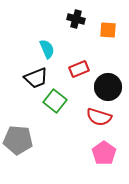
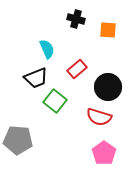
red rectangle: moved 2 px left; rotated 18 degrees counterclockwise
